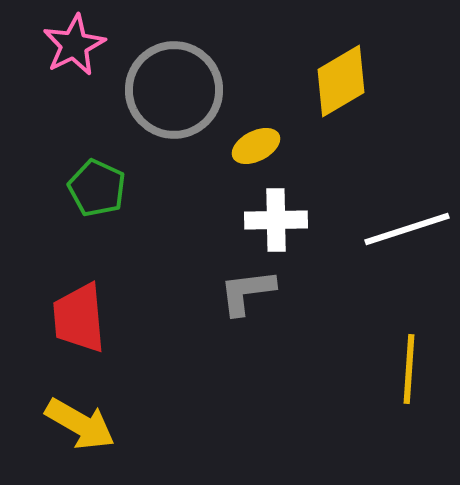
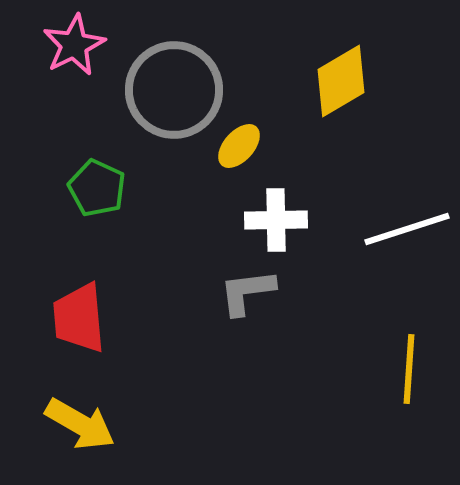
yellow ellipse: moved 17 px left; rotated 21 degrees counterclockwise
